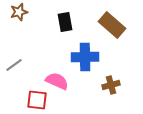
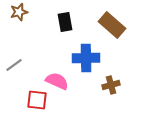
blue cross: moved 1 px right, 1 px down
